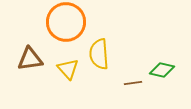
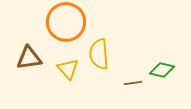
brown triangle: moved 1 px left, 1 px up
